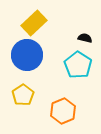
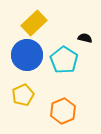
cyan pentagon: moved 14 px left, 5 px up
yellow pentagon: rotated 10 degrees clockwise
